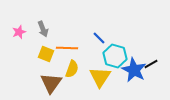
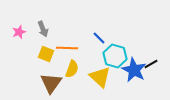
yellow triangle: rotated 20 degrees counterclockwise
